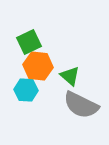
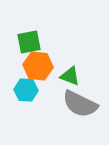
green square: rotated 15 degrees clockwise
green triangle: rotated 20 degrees counterclockwise
gray semicircle: moved 1 px left, 1 px up
